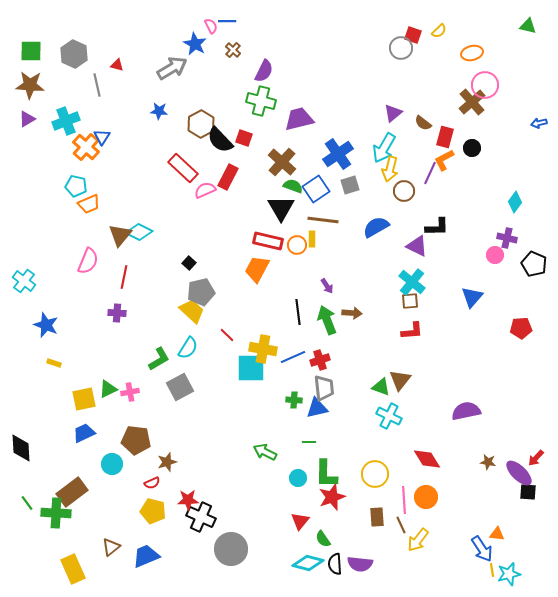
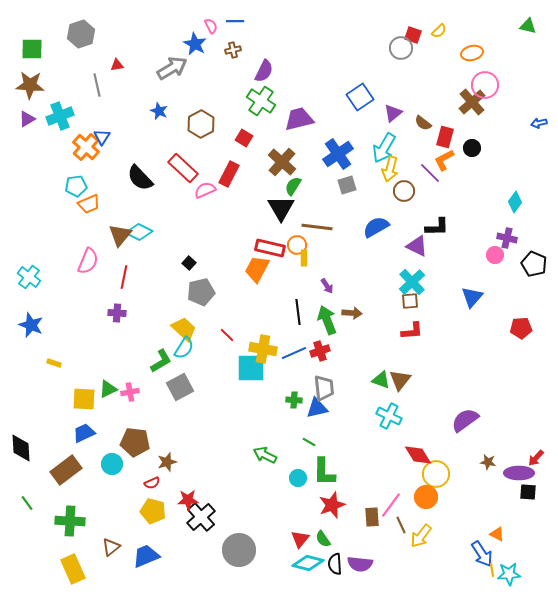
blue line at (227, 21): moved 8 px right
brown cross at (233, 50): rotated 35 degrees clockwise
green square at (31, 51): moved 1 px right, 2 px up
gray hexagon at (74, 54): moved 7 px right, 20 px up; rotated 16 degrees clockwise
red triangle at (117, 65): rotated 24 degrees counterclockwise
green cross at (261, 101): rotated 20 degrees clockwise
blue star at (159, 111): rotated 18 degrees clockwise
cyan cross at (66, 121): moved 6 px left, 5 px up
red square at (244, 138): rotated 12 degrees clockwise
black semicircle at (220, 140): moved 80 px left, 38 px down
purple line at (430, 173): rotated 70 degrees counterclockwise
red rectangle at (228, 177): moved 1 px right, 3 px up
gray square at (350, 185): moved 3 px left
cyan pentagon at (76, 186): rotated 20 degrees counterclockwise
green semicircle at (293, 186): rotated 78 degrees counterclockwise
blue square at (316, 189): moved 44 px right, 92 px up
brown line at (323, 220): moved 6 px left, 7 px down
yellow rectangle at (312, 239): moved 8 px left, 19 px down
red rectangle at (268, 241): moved 2 px right, 7 px down
cyan cross at (24, 281): moved 5 px right, 4 px up
cyan cross at (412, 282): rotated 8 degrees clockwise
yellow trapezoid at (192, 311): moved 8 px left, 18 px down
blue star at (46, 325): moved 15 px left
cyan semicircle at (188, 348): moved 4 px left
blue line at (293, 357): moved 1 px right, 4 px up
green L-shape at (159, 359): moved 2 px right, 2 px down
red cross at (320, 360): moved 9 px up
green triangle at (381, 387): moved 7 px up
yellow square at (84, 399): rotated 15 degrees clockwise
purple semicircle at (466, 411): moved 1 px left, 9 px down; rotated 24 degrees counterclockwise
brown pentagon at (136, 440): moved 1 px left, 2 px down
green line at (309, 442): rotated 32 degrees clockwise
green arrow at (265, 452): moved 3 px down
red diamond at (427, 459): moved 9 px left, 4 px up
purple ellipse at (519, 473): rotated 44 degrees counterclockwise
green L-shape at (326, 474): moved 2 px left, 2 px up
yellow circle at (375, 474): moved 61 px right
brown rectangle at (72, 492): moved 6 px left, 22 px up
red star at (332, 497): moved 8 px down
pink line at (404, 500): moved 13 px left, 5 px down; rotated 40 degrees clockwise
green cross at (56, 513): moved 14 px right, 8 px down
black cross at (201, 517): rotated 24 degrees clockwise
brown rectangle at (377, 517): moved 5 px left
red triangle at (300, 521): moved 18 px down
orange triangle at (497, 534): rotated 21 degrees clockwise
yellow arrow at (418, 540): moved 3 px right, 4 px up
gray circle at (231, 549): moved 8 px right, 1 px down
blue arrow at (482, 549): moved 5 px down
cyan star at (509, 574): rotated 10 degrees clockwise
